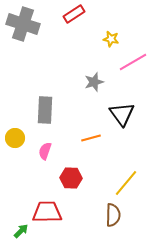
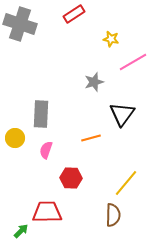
gray cross: moved 3 px left
gray rectangle: moved 4 px left, 4 px down
black triangle: rotated 12 degrees clockwise
pink semicircle: moved 1 px right, 1 px up
